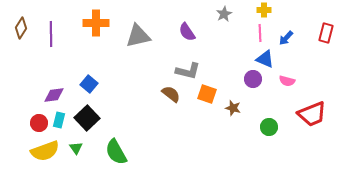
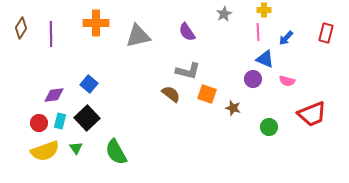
pink line: moved 2 px left, 1 px up
cyan rectangle: moved 1 px right, 1 px down
